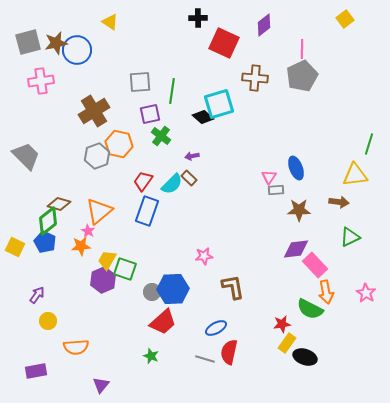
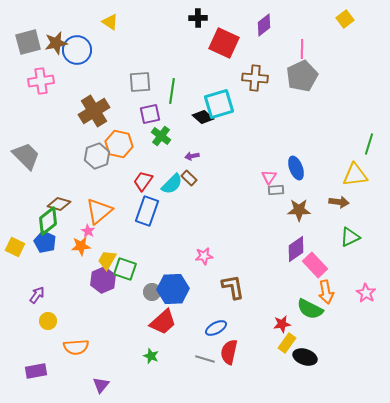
purple diamond at (296, 249): rotated 28 degrees counterclockwise
